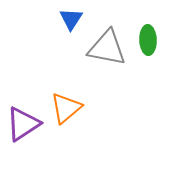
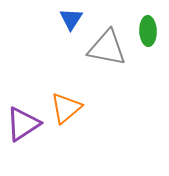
green ellipse: moved 9 px up
